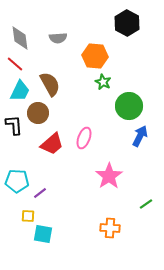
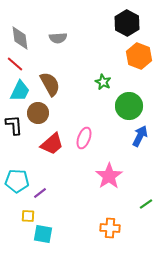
orange hexagon: moved 44 px right; rotated 15 degrees clockwise
